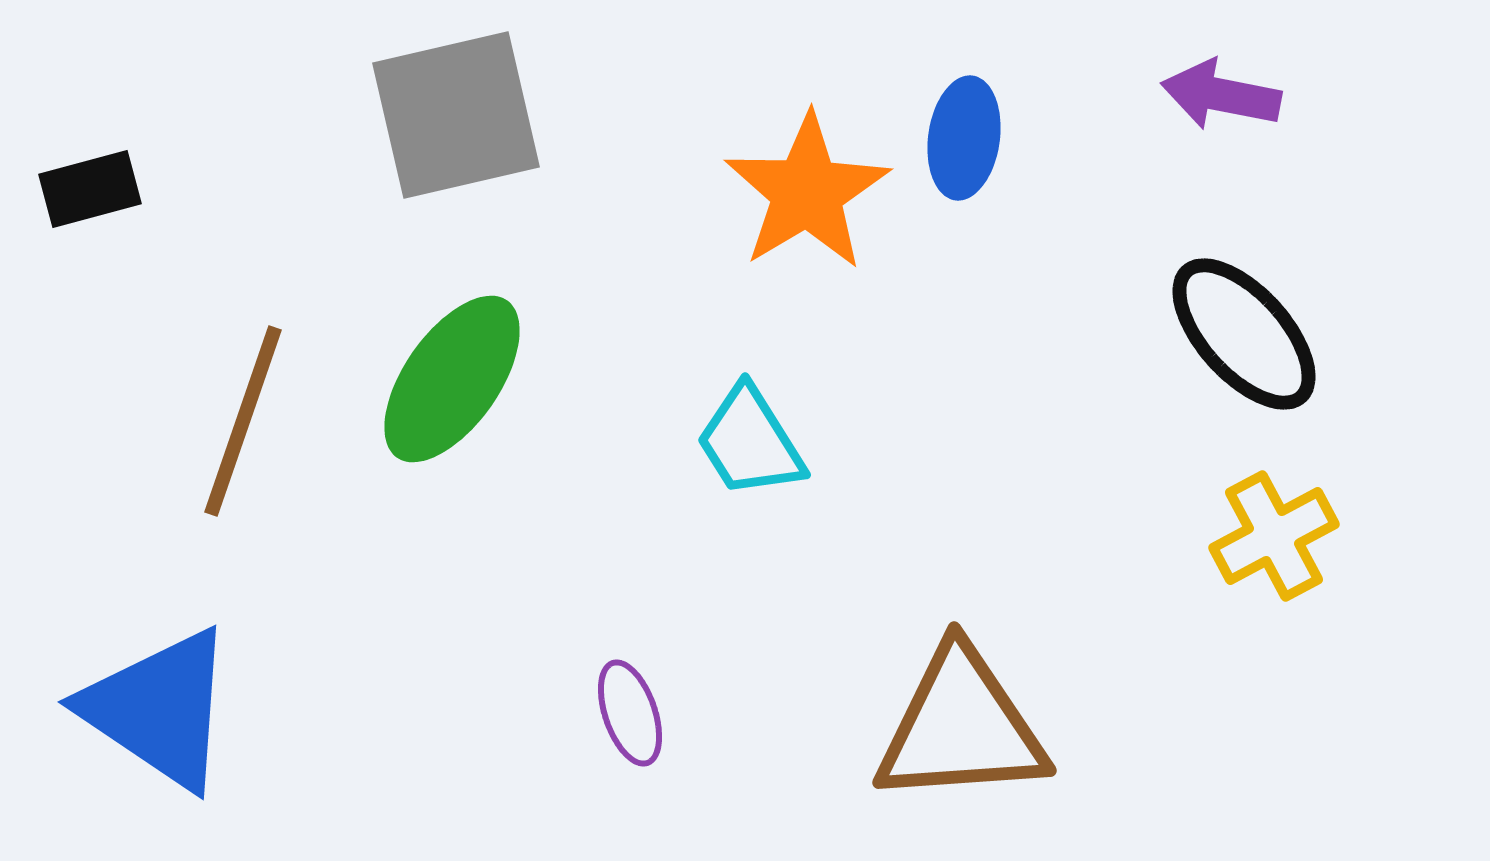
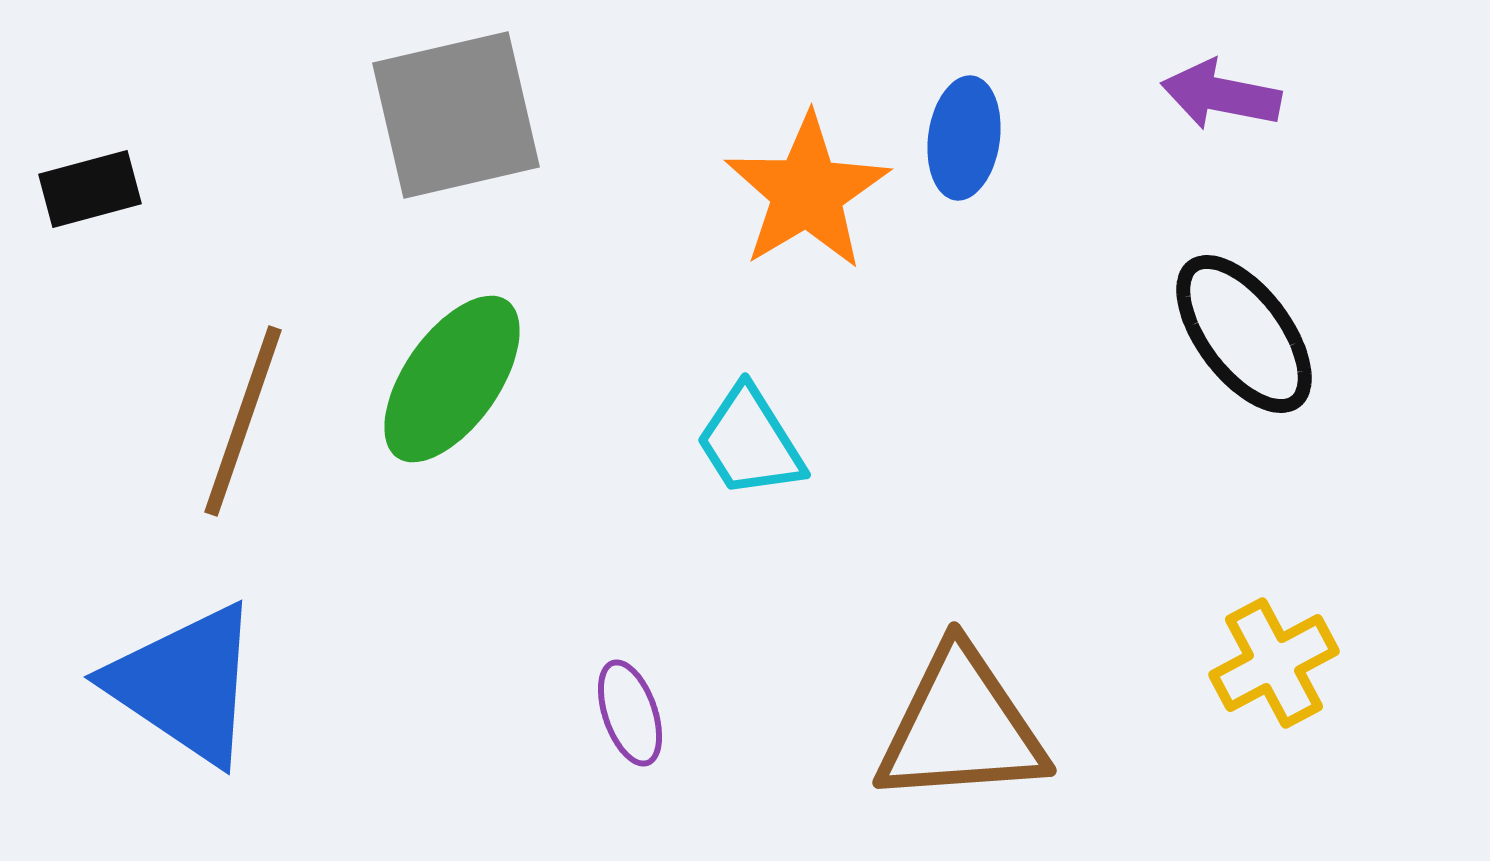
black ellipse: rotated 5 degrees clockwise
yellow cross: moved 127 px down
blue triangle: moved 26 px right, 25 px up
